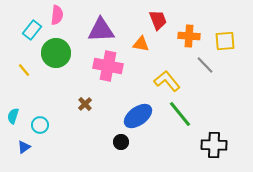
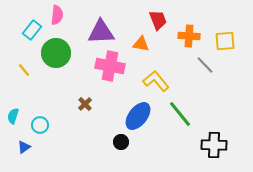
purple triangle: moved 2 px down
pink cross: moved 2 px right
yellow L-shape: moved 11 px left
blue ellipse: rotated 16 degrees counterclockwise
